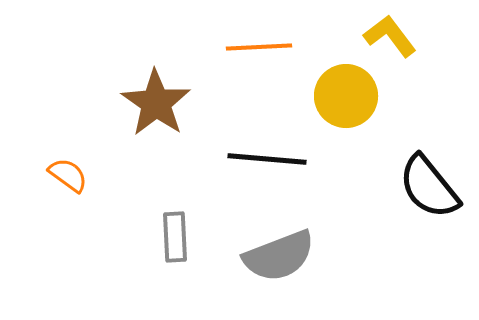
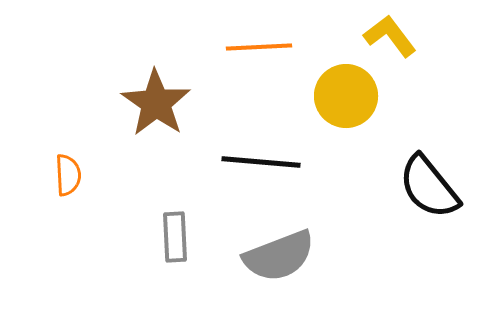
black line: moved 6 px left, 3 px down
orange semicircle: rotated 51 degrees clockwise
